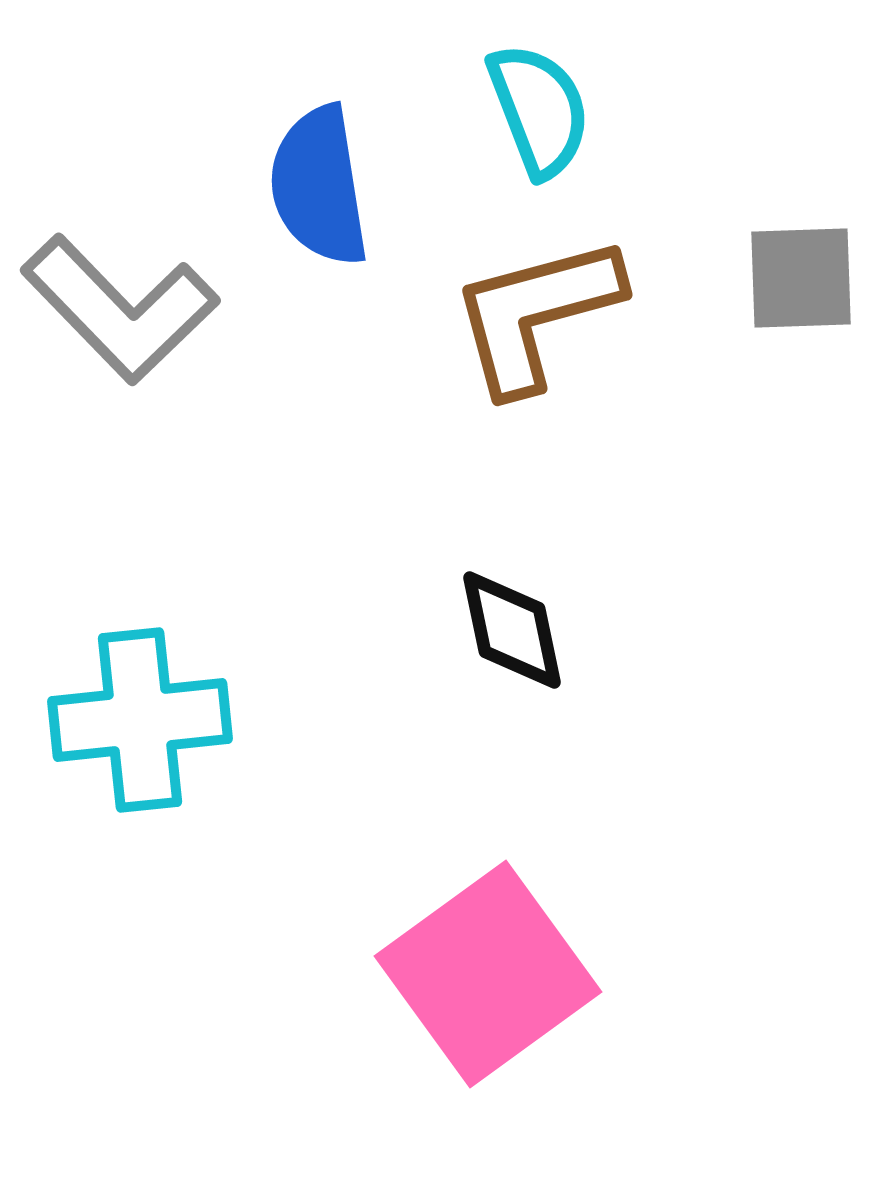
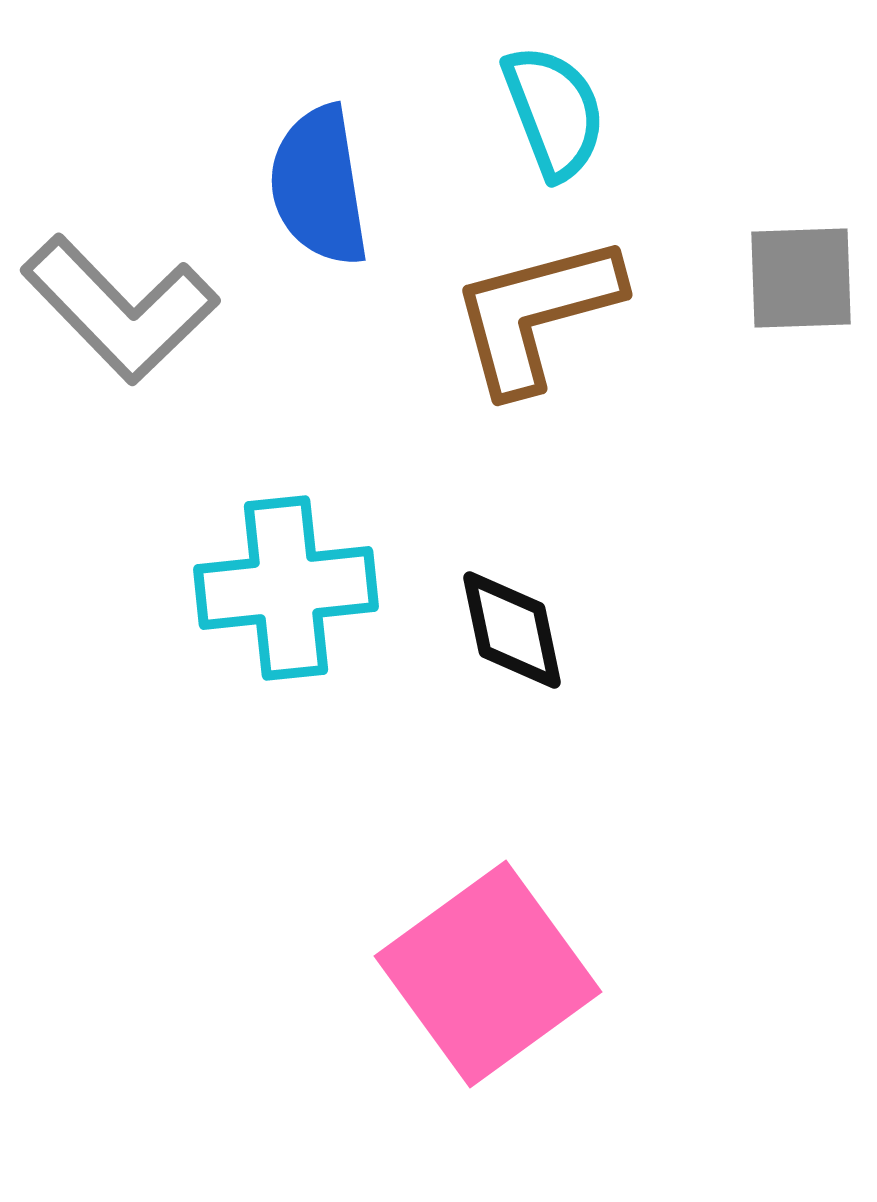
cyan semicircle: moved 15 px right, 2 px down
cyan cross: moved 146 px right, 132 px up
